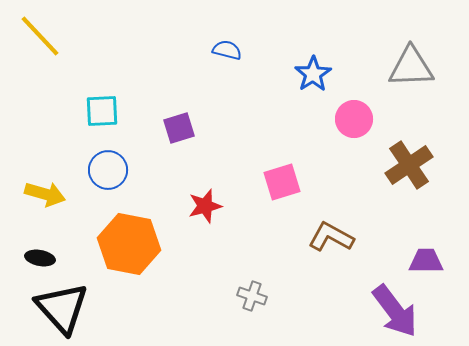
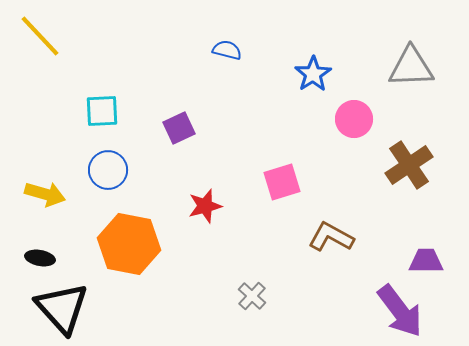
purple square: rotated 8 degrees counterclockwise
gray cross: rotated 24 degrees clockwise
purple arrow: moved 5 px right
